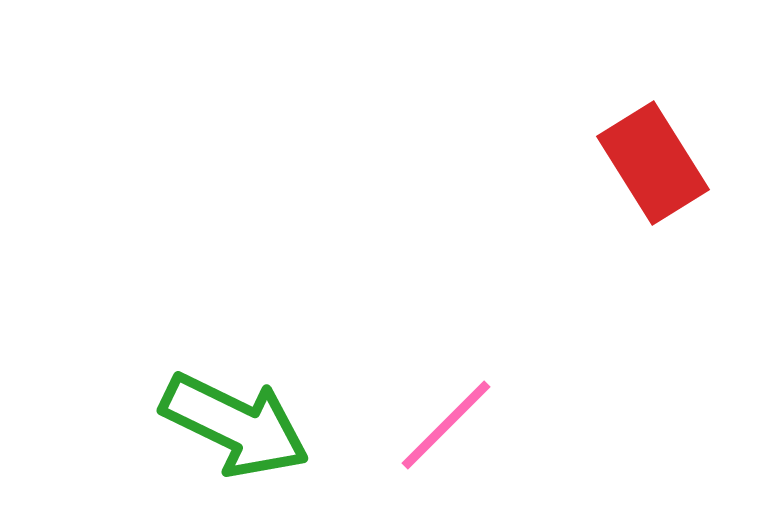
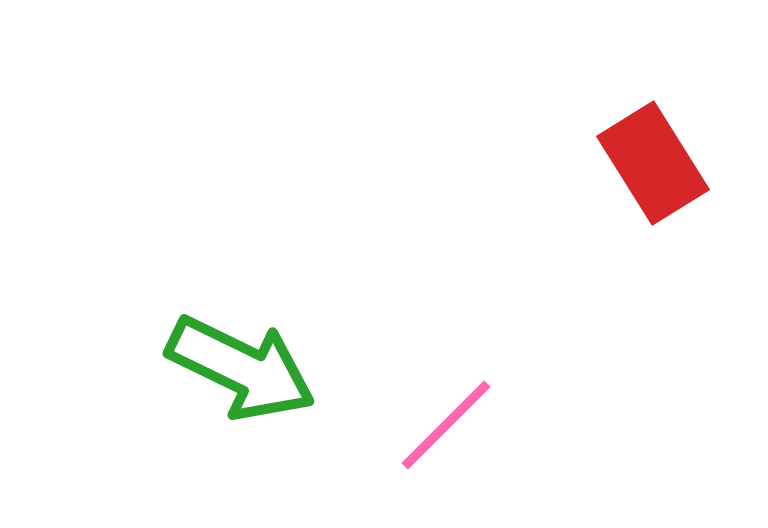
green arrow: moved 6 px right, 57 px up
